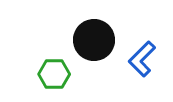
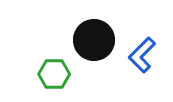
blue L-shape: moved 4 px up
